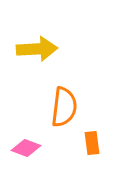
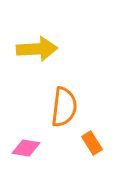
orange rectangle: rotated 25 degrees counterclockwise
pink diamond: rotated 12 degrees counterclockwise
